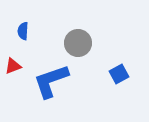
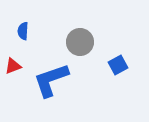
gray circle: moved 2 px right, 1 px up
blue square: moved 1 px left, 9 px up
blue L-shape: moved 1 px up
